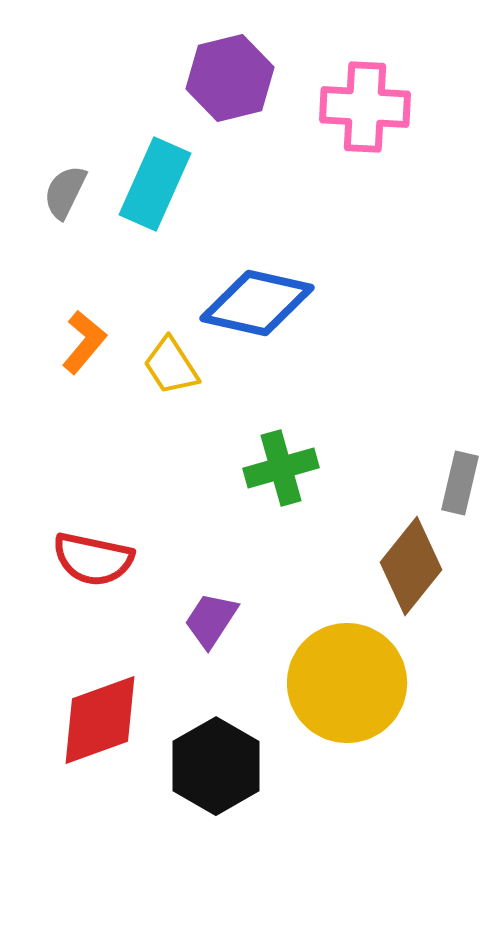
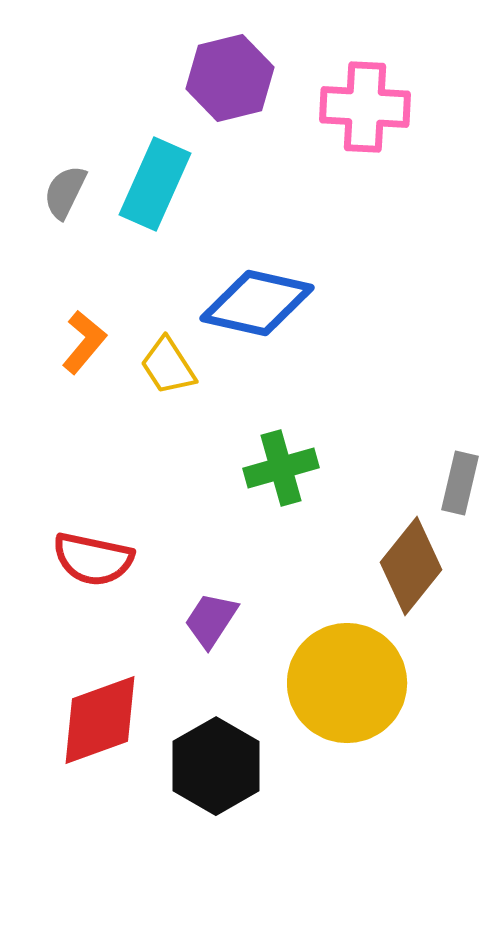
yellow trapezoid: moved 3 px left
